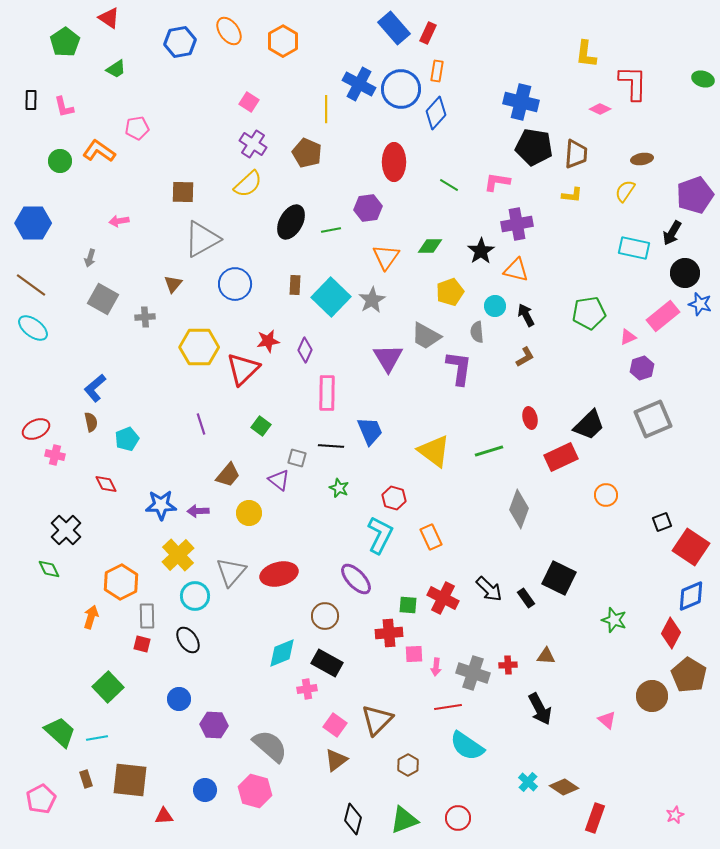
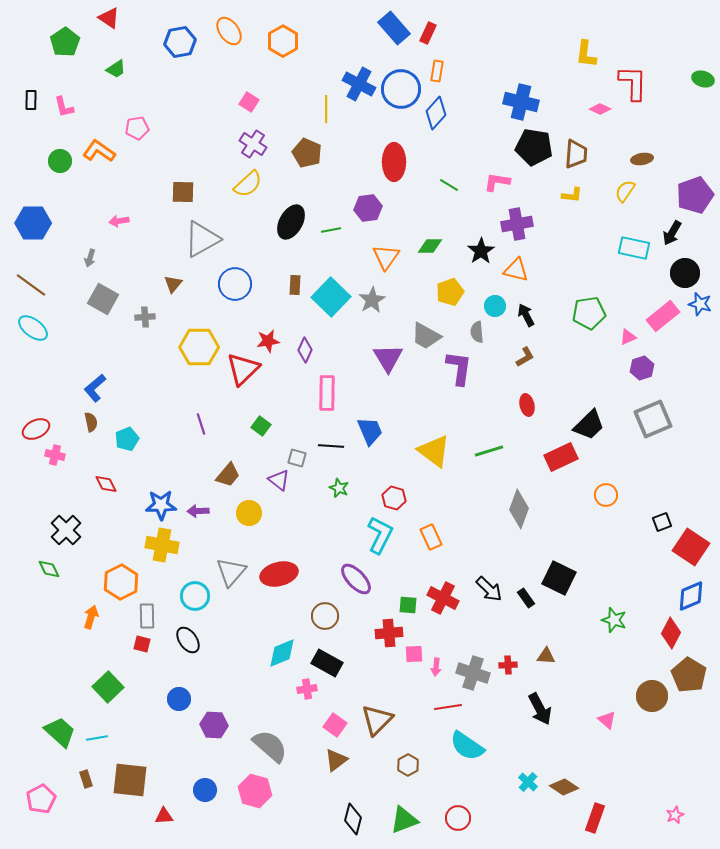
red ellipse at (530, 418): moved 3 px left, 13 px up
yellow cross at (178, 555): moved 16 px left, 10 px up; rotated 36 degrees counterclockwise
